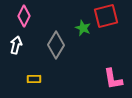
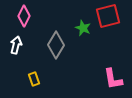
red square: moved 2 px right
yellow rectangle: rotated 72 degrees clockwise
